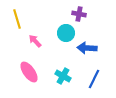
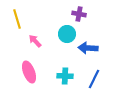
cyan circle: moved 1 px right, 1 px down
blue arrow: moved 1 px right
pink ellipse: rotated 15 degrees clockwise
cyan cross: moved 2 px right; rotated 28 degrees counterclockwise
